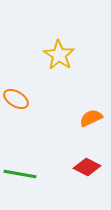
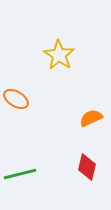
red diamond: rotated 76 degrees clockwise
green line: rotated 24 degrees counterclockwise
